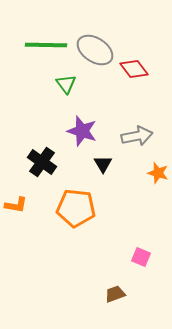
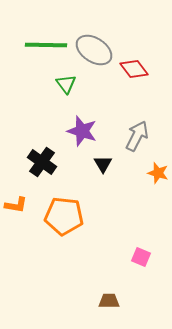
gray ellipse: moved 1 px left
gray arrow: rotated 52 degrees counterclockwise
orange pentagon: moved 12 px left, 8 px down
brown trapezoid: moved 6 px left, 7 px down; rotated 20 degrees clockwise
